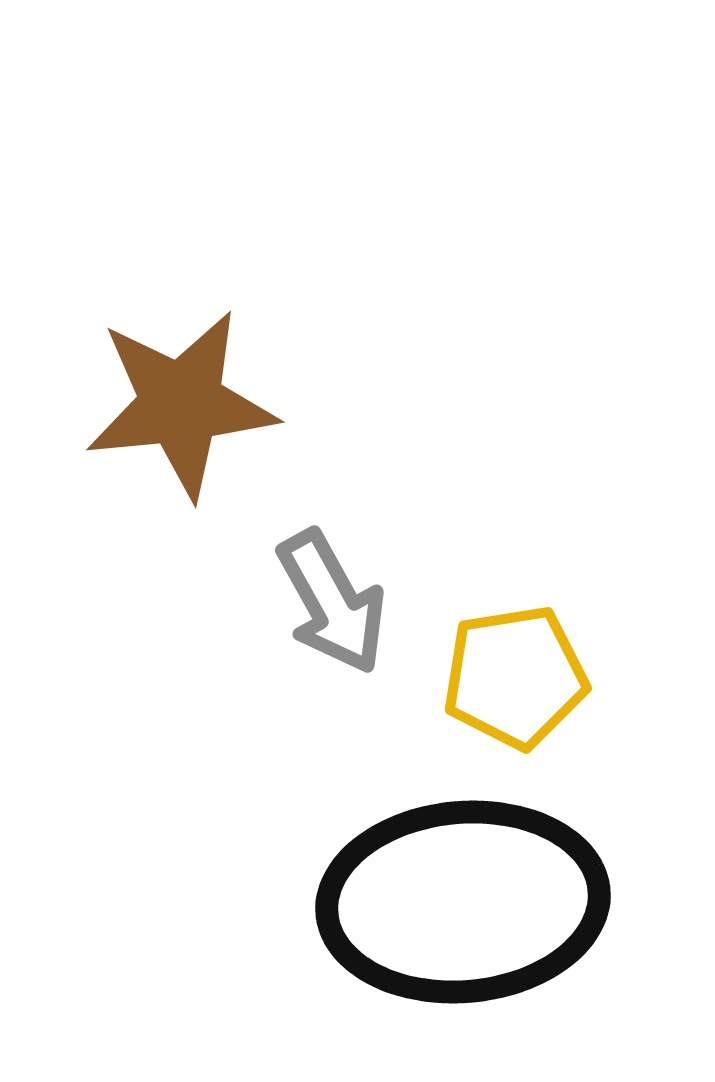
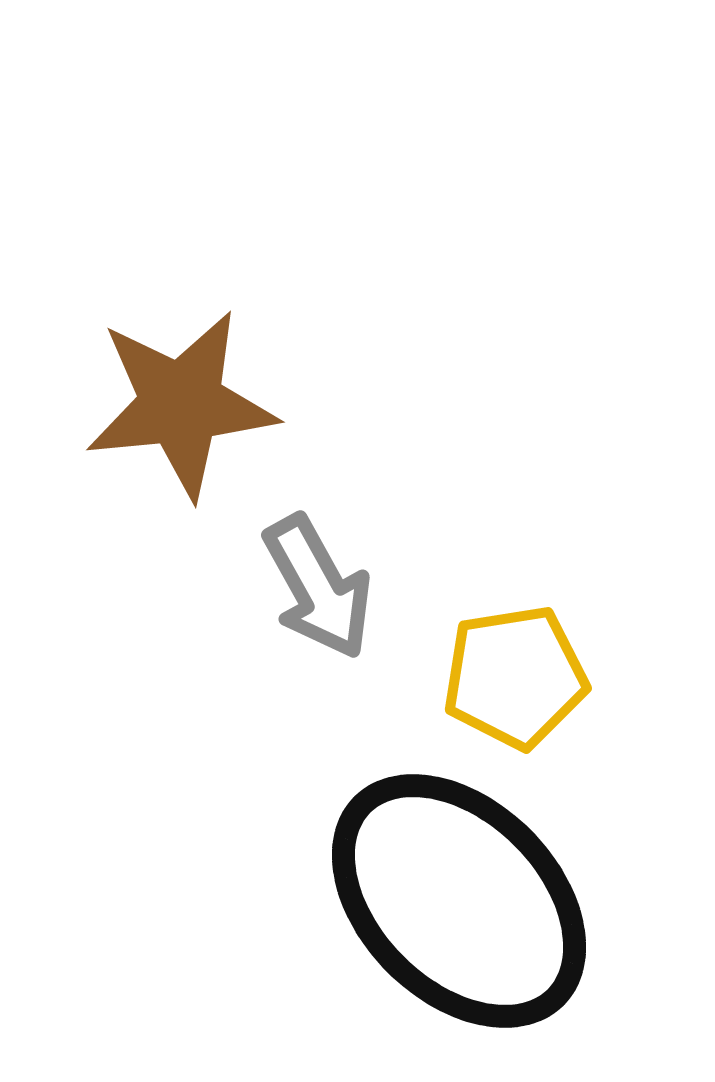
gray arrow: moved 14 px left, 15 px up
black ellipse: moved 4 px left, 1 px up; rotated 50 degrees clockwise
